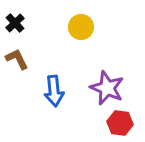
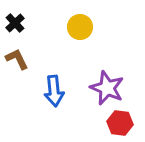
yellow circle: moved 1 px left
